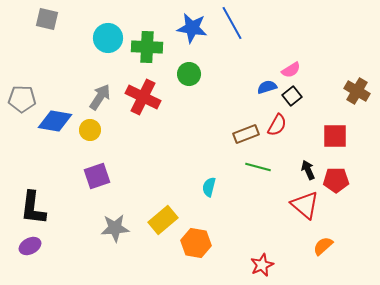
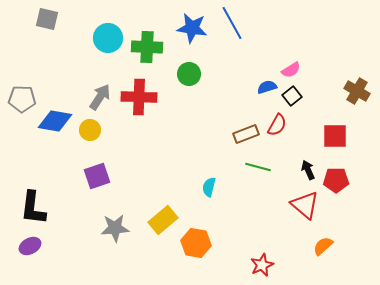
red cross: moved 4 px left; rotated 24 degrees counterclockwise
